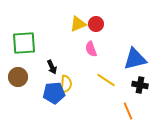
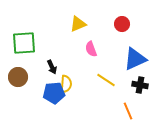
red circle: moved 26 px right
blue triangle: rotated 10 degrees counterclockwise
